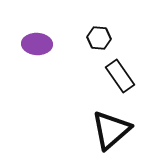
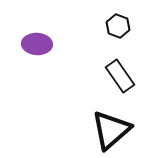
black hexagon: moved 19 px right, 12 px up; rotated 15 degrees clockwise
